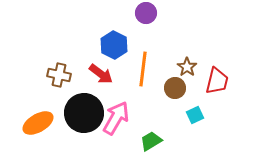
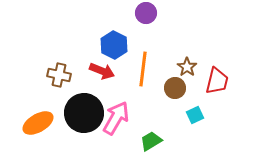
red arrow: moved 1 px right, 3 px up; rotated 15 degrees counterclockwise
